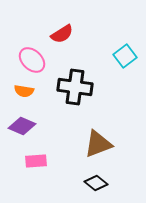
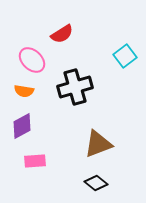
black cross: rotated 24 degrees counterclockwise
purple diamond: rotated 52 degrees counterclockwise
pink rectangle: moved 1 px left
